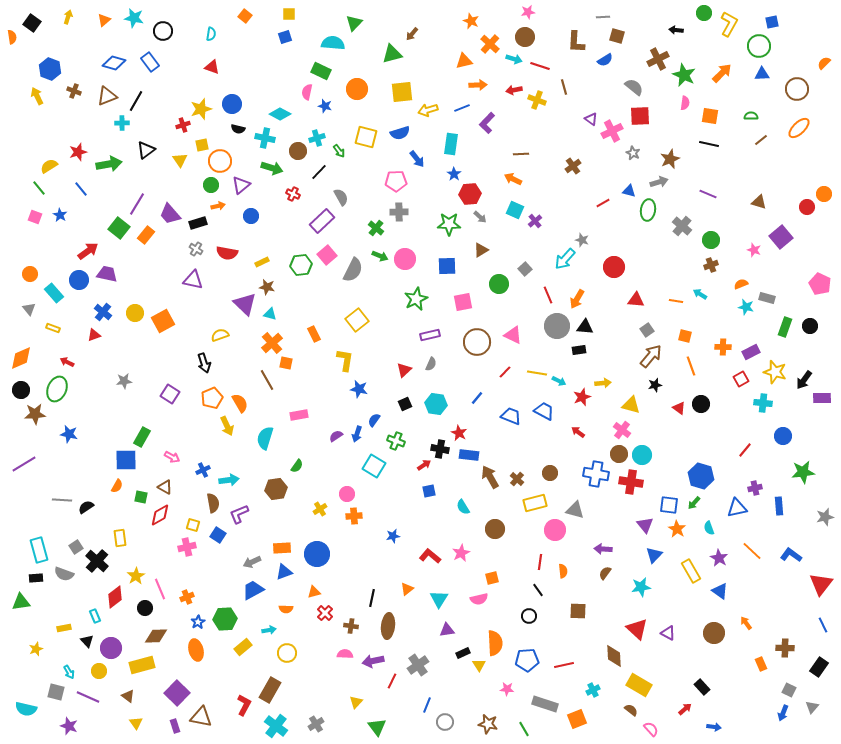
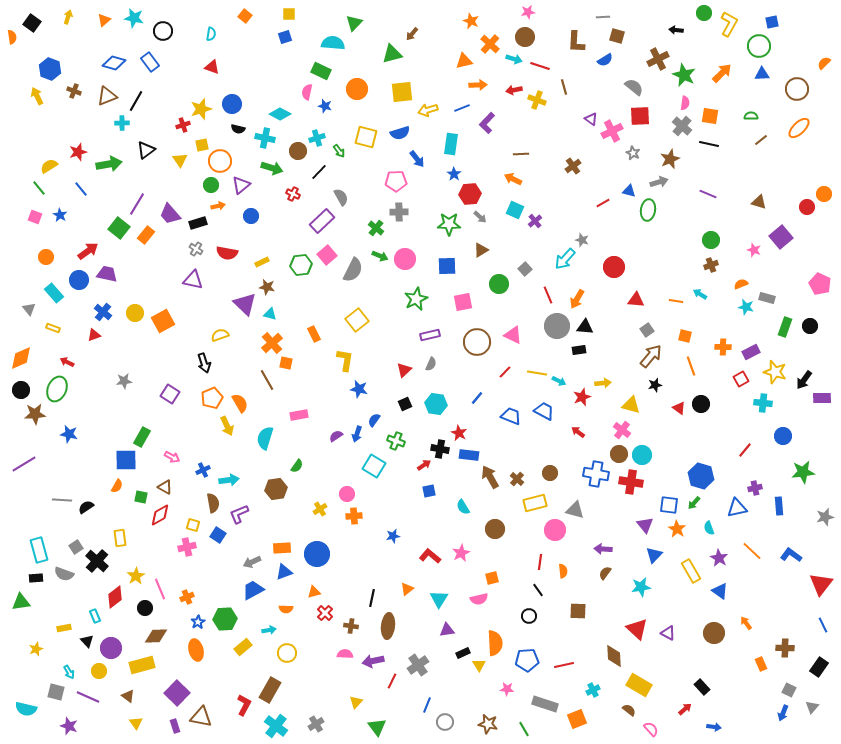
gray cross at (682, 226): moved 100 px up
orange circle at (30, 274): moved 16 px right, 17 px up
brown semicircle at (631, 710): moved 2 px left
